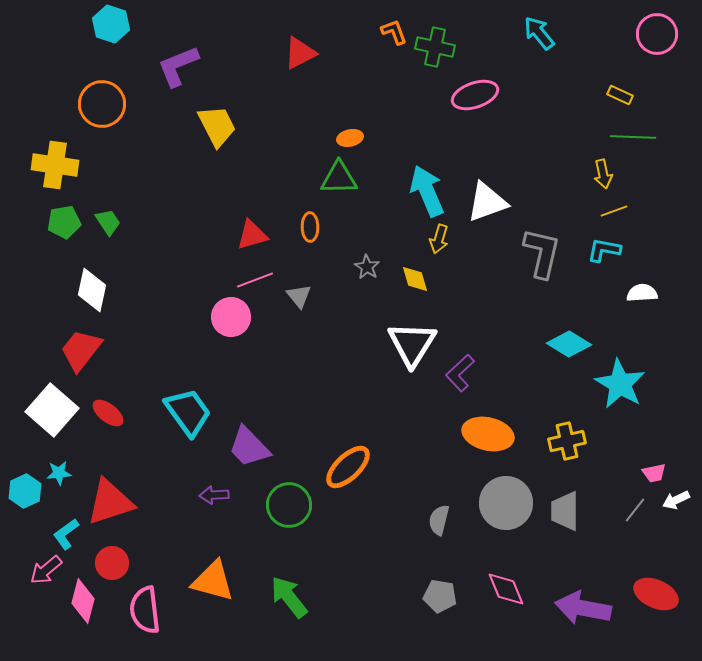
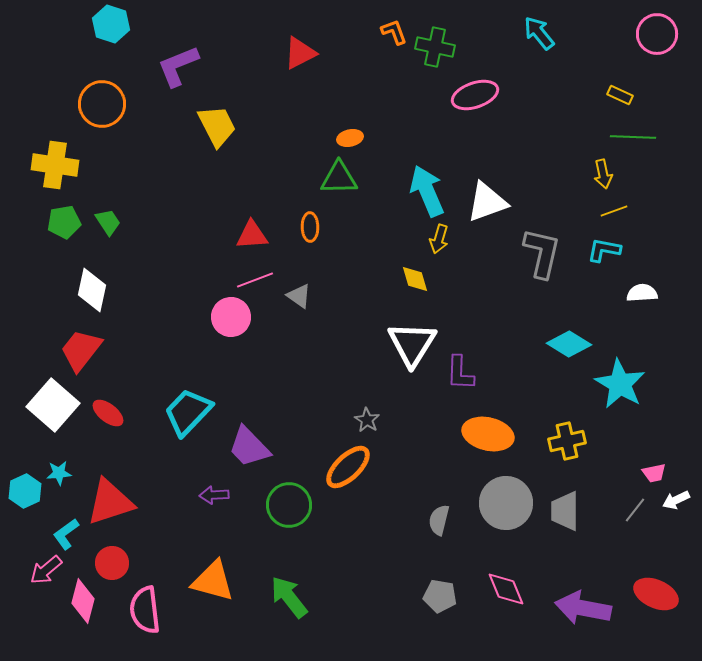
red triangle at (252, 235): rotated 12 degrees clockwise
gray star at (367, 267): moved 153 px down
gray triangle at (299, 296): rotated 16 degrees counterclockwise
purple L-shape at (460, 373): rotated 45 degrees counterclockwise
white square at (52, 410): moved 1 px right, 5 px up
cyan trapezoid at (188, 412): rotated 100 degrees counterclockwise
